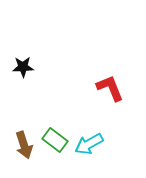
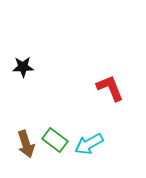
brown arrow: moved 2 px right, 1 px up
